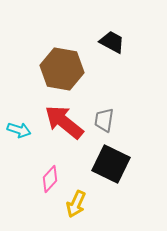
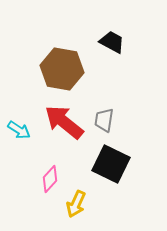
cyan arrow: rotated 15 degrees clockwise
